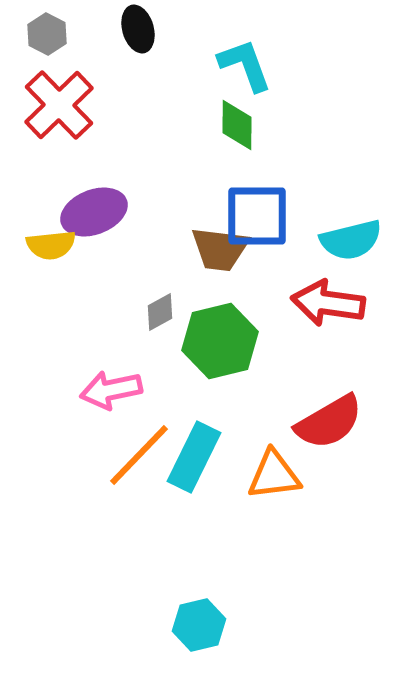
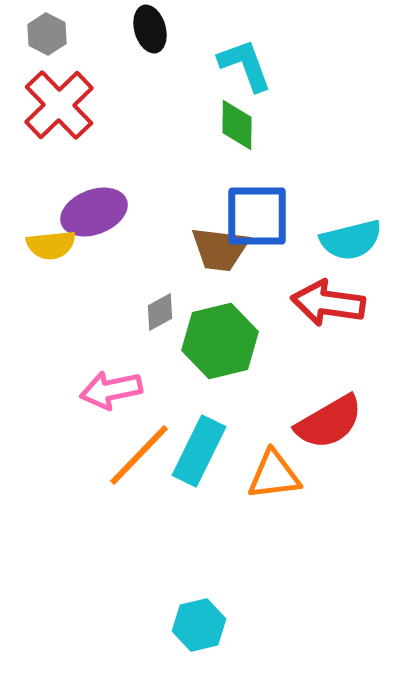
black ellipse: moved 12 px right
cyan rectangle: moved 5 px right, 6 px up
